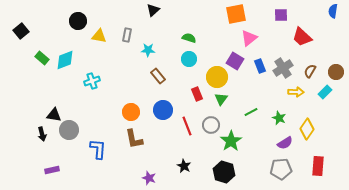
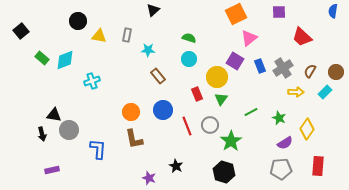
orange square at (236, 14): rotated 15 degrees counterclockwise
purple square at (281, 15): moved 2 px left, 3 px up
gray circle at (211, 125): moved 1 px left
black star at (184, 166): moved 8 px left
